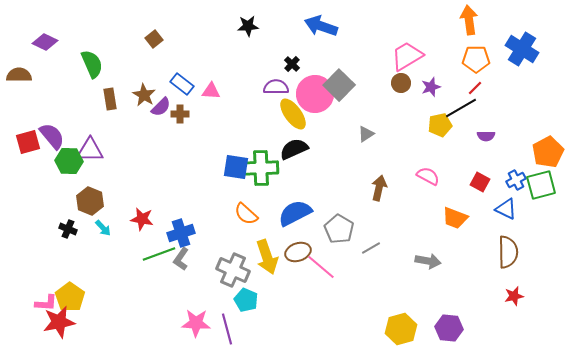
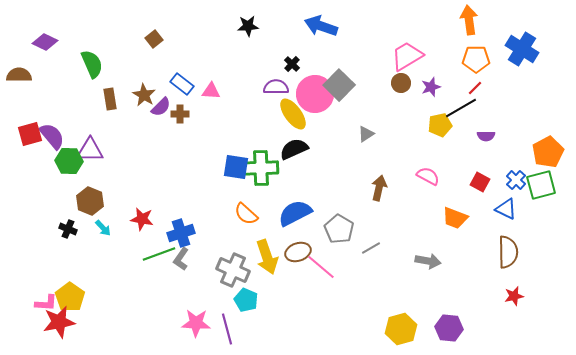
red square at (28, 142): moved 2 px right, 8 px up
blue cross at (516, 180): rotated 18 degrees counterclockwise
